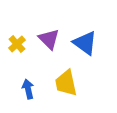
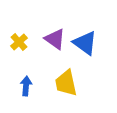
purple triangle: moved 6 px right; rotated 10 degrees counterclockwise
yellow cross: moved 2 px right, 2 px up
blue arrow: moved 2 px left, 3 px up; rotated 18 degrees clockwise
